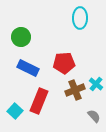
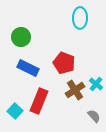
red pentagon: rotated 25 degrees clockwise
brown cross: rotated 12 degrees counterclockwise
